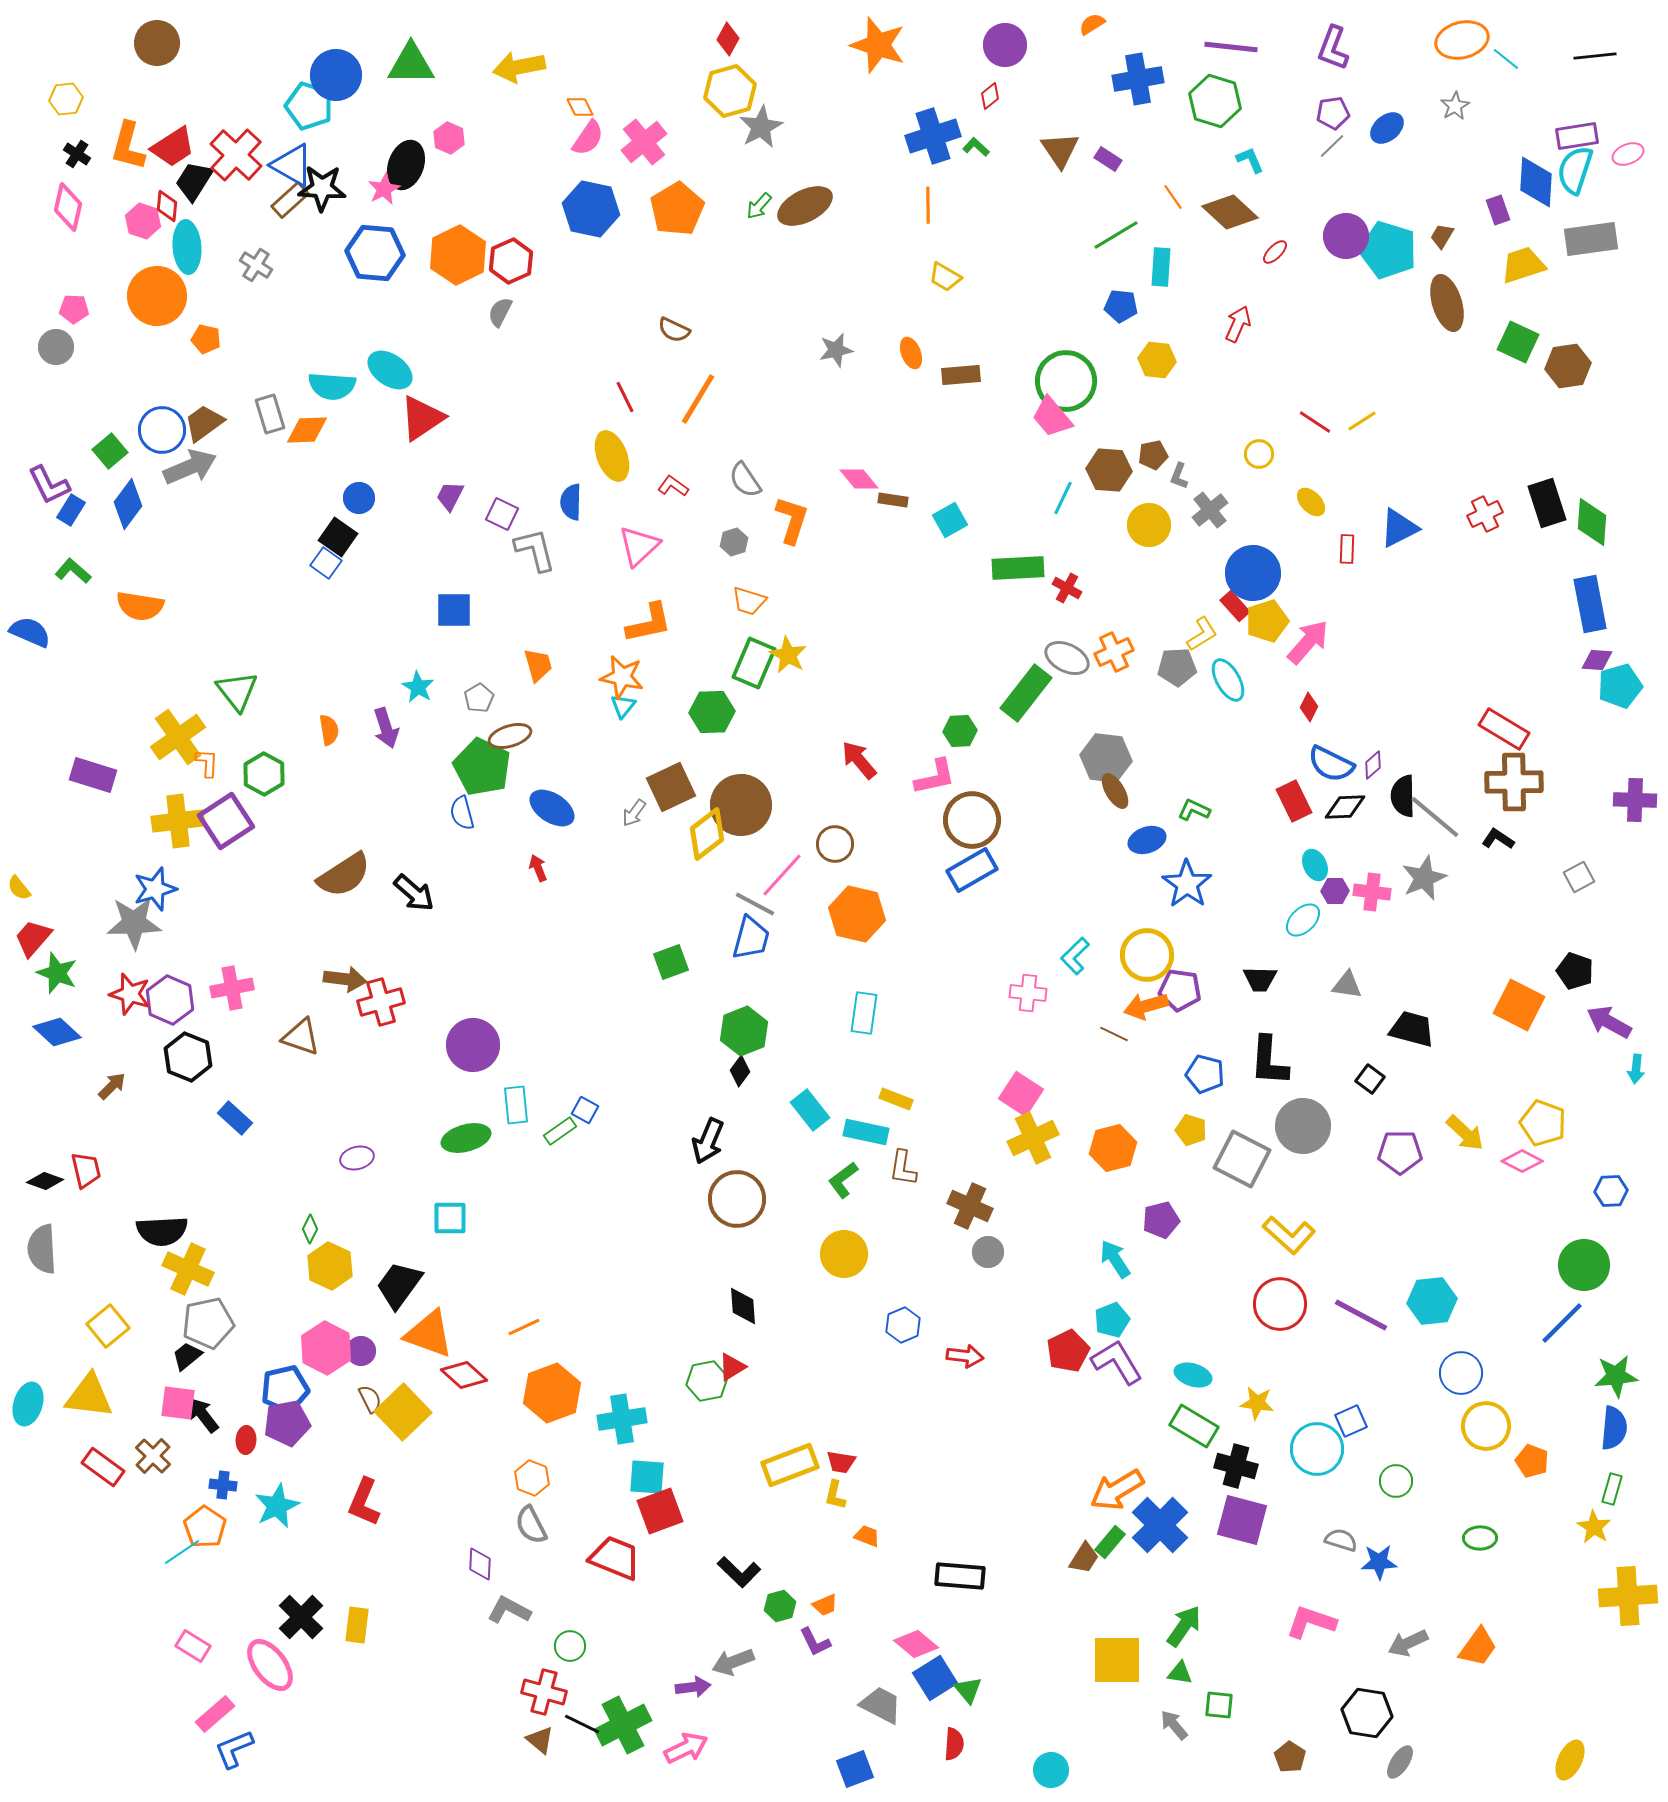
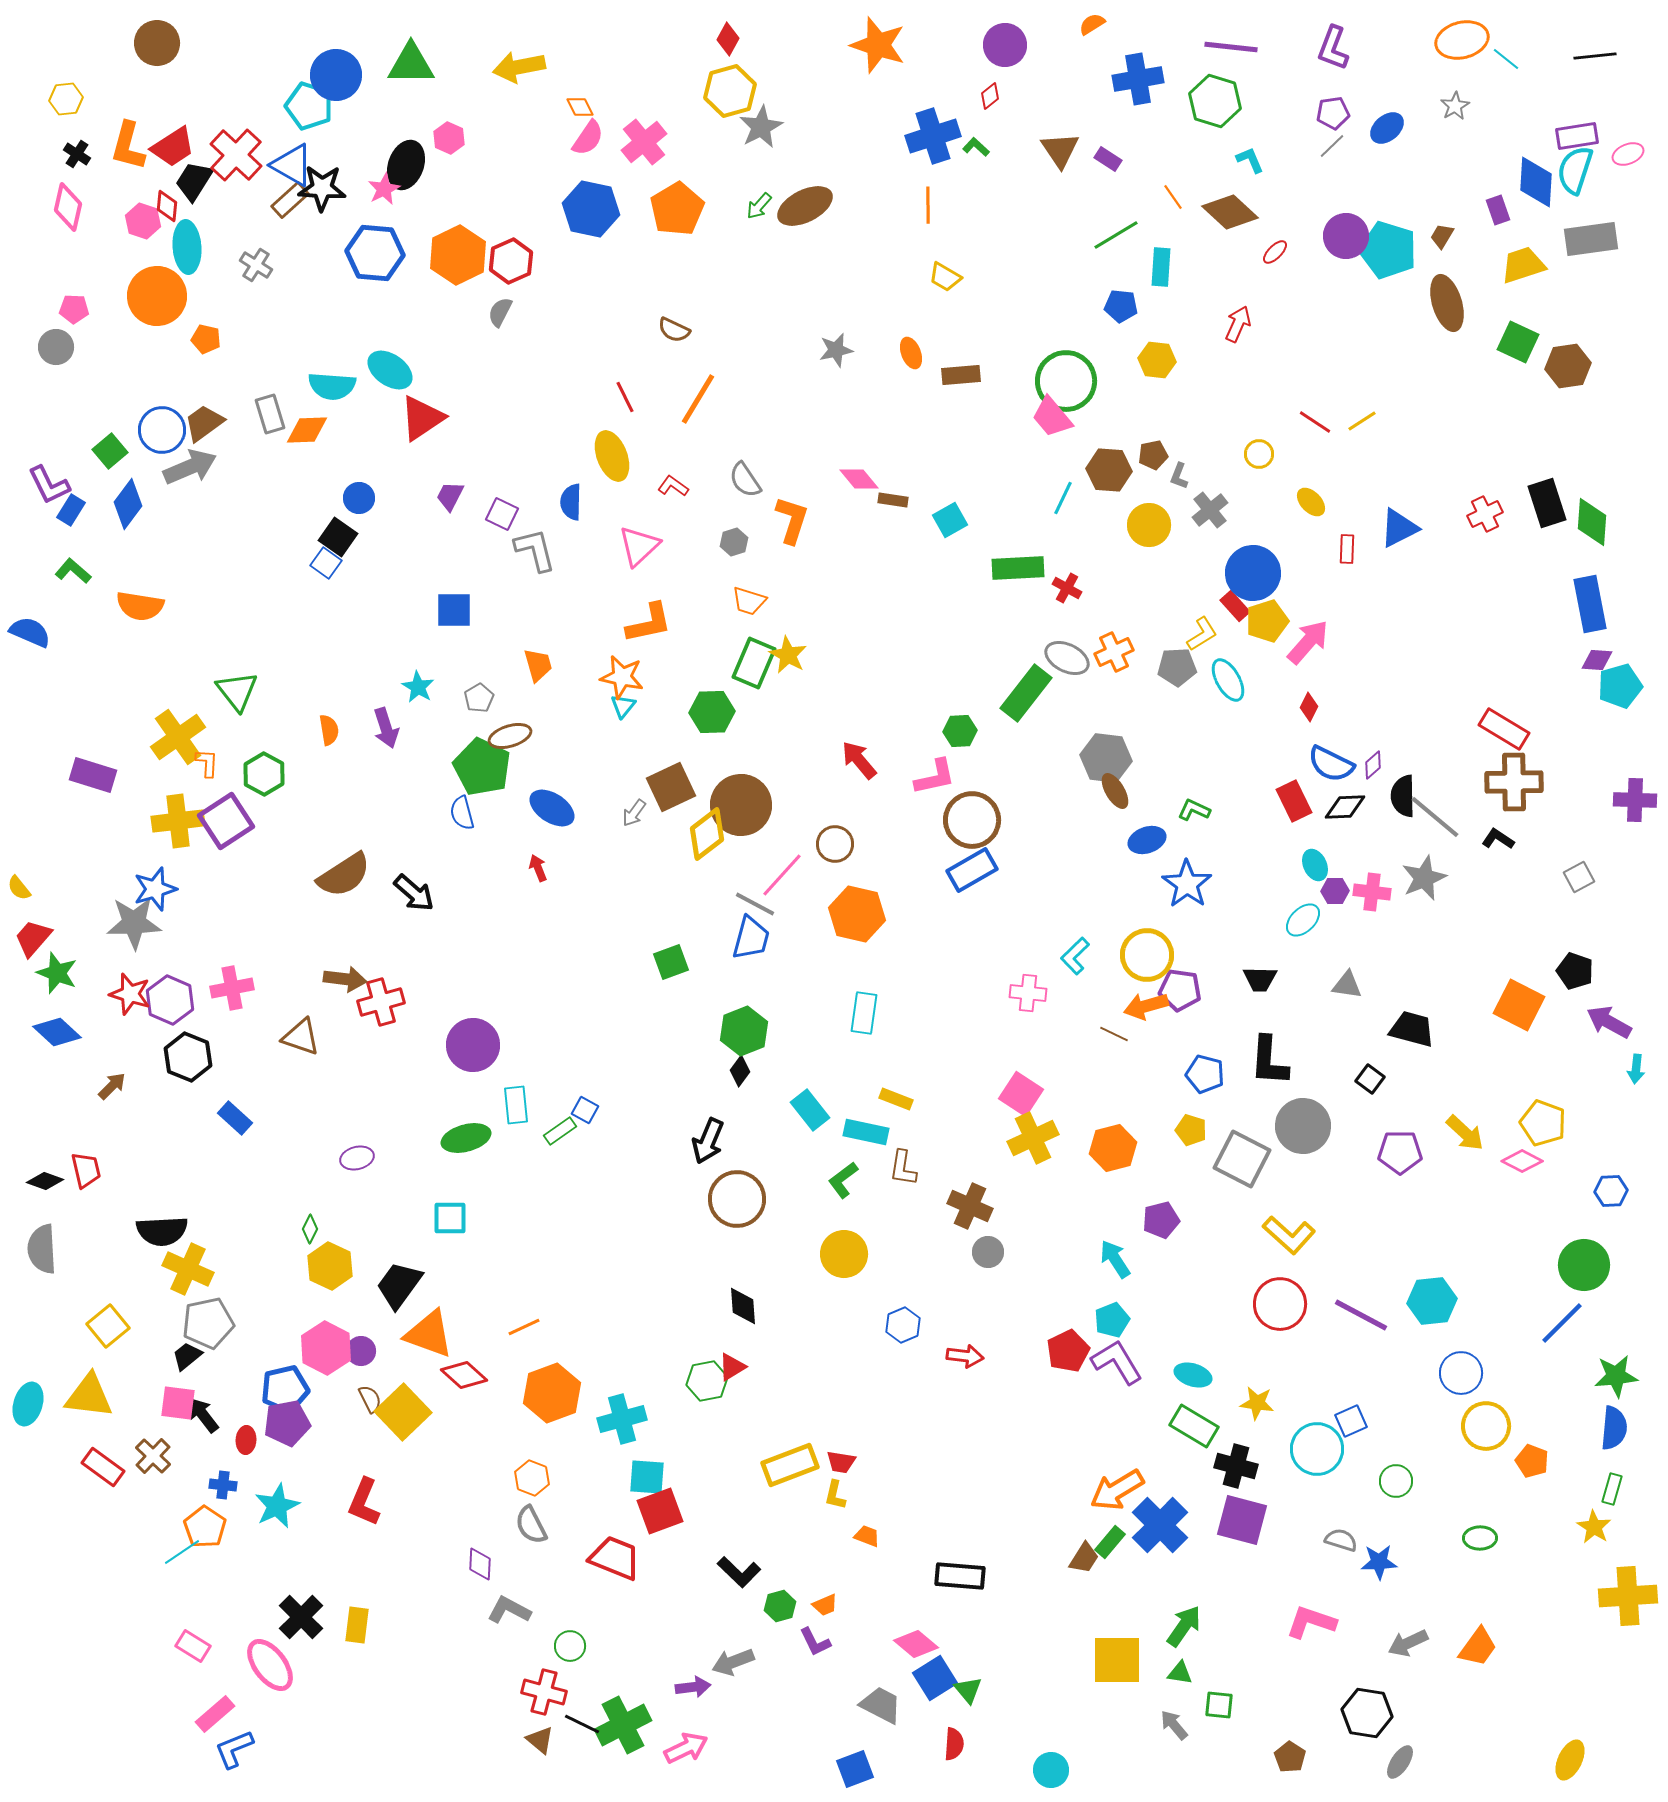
cyan cross at (622, 1419): rotated 6 degrees counterclockwise
